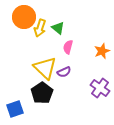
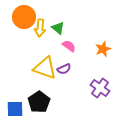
yellow arrow: rotated 12 degrees counterclockwise
pink semicircle: moved 1 px right, 1 px up; rotated 112 degrees clockwise
orange star: moved 1 px right, 2 px up
yellow triangle: rotated 25 degrees counterclockwise
purple semicircle: moved 3 px up
black pentagon: moved 3 px left, 9 px down
blue square: rotated 18 degrees clockwise
